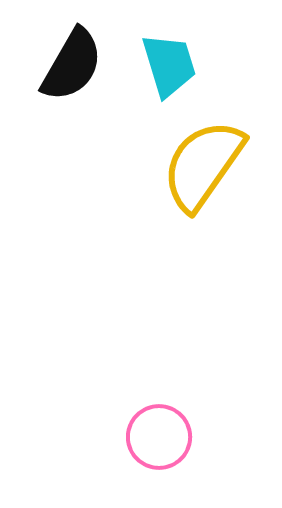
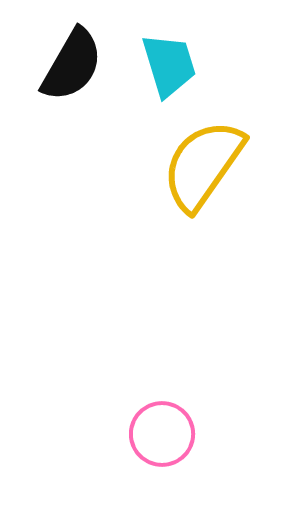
pink circle: moved 3 px right, 3 px up
